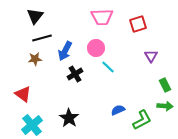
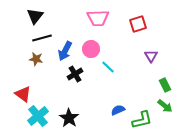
pink trapezoid: moved 4 px left, 1 px down
pink circle: moved 5 px left, 1 px down
brown star: moved 1 px right; rotated 16 degrees clockwise
green arrow: rotated 35 degrees clockwise
green L-shape: rotated 15 degrees clockwise
cyan cross: moved 6 px right, 9 px up
